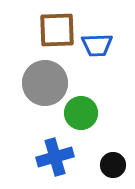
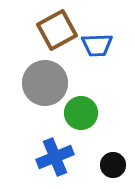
brown square: rotated 27 degrees counterclockwise
blue cross: rotated 6 degrees counterclockwise
